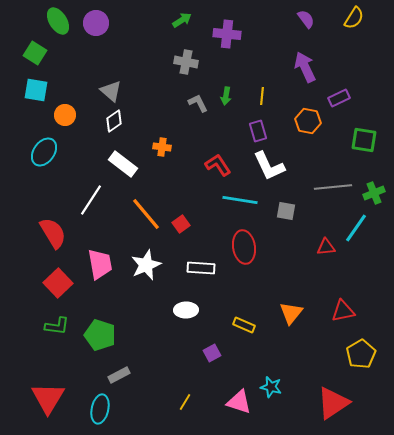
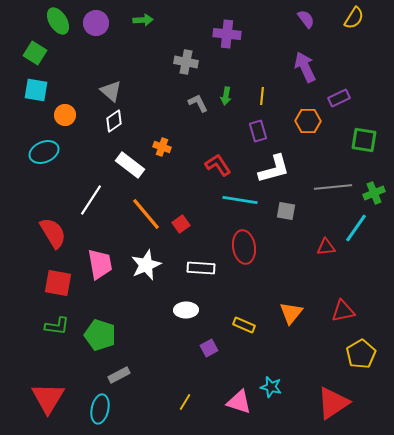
green arrow at (182, 20): moved 39 px left; rotated 30 degrees clockwise
orange hexagon at (308, 121): rotated 10 degrees counterclockwise
orange cross at (162, 147): rotated 12 degrees clockwise
cyan ellipse at (44, 152): rotated 32 degrees clockwise
white rectangle at (123, 164): moved 7 px right, 1 px down
white L-shape at (269, 166): moved 5 px right, 3 px down; rotated 80 degrees counterclockwise
red square at (58, 283): rotated 36 degrees counterclockwise
purple square at (212, 353): moved 3 px left, 5 px up
